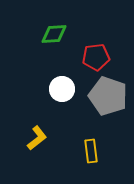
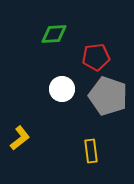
yellow L-shape: moved 17 px left
